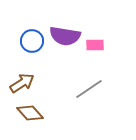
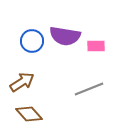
pink rectangle: moved 1 px right, 1 px down
brown arrow: moved 1 px up
gray line: rotated 12 degrees clockwise
brown diamond: moved 1 px left, 1 px down
